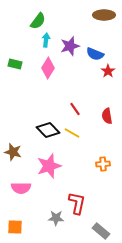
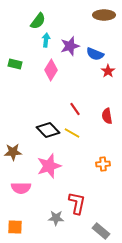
pink diamond: moved 3 px right, 2 px down
brown star: rotated 18 degrees counterclockwise
